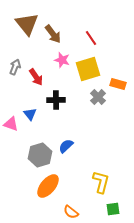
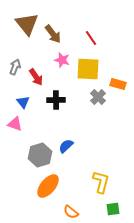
yellow square: rotated 20 degrees clockwise
blue triangle: moved 7 px left, 12 px up
pink triangle: moved 4 px right
